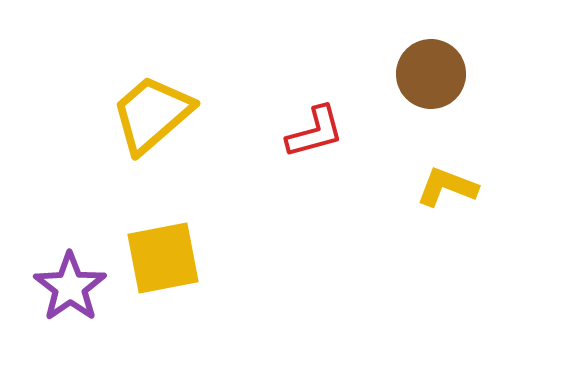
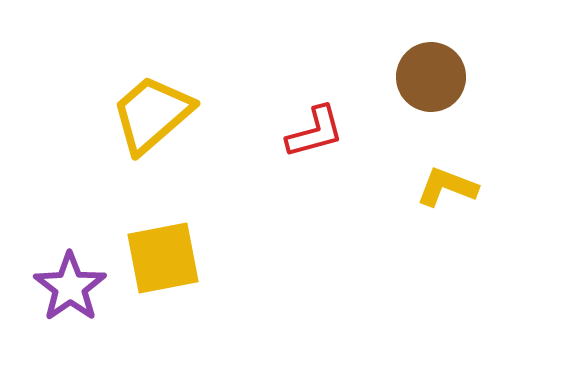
brown circle: moved 3 px down
